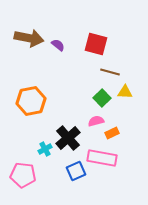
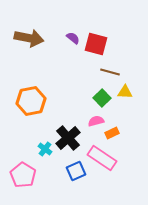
purple semicircle: moved 15 px right, 7 px up
cyan cross: rotated 24 degrees counterclockwise
pink rectangle: rotated 24 degrees clockwise
pink pentagon: rotated 25 degrees clockwise
